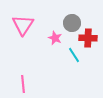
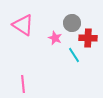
pink triangle: rotated 30 degrees counterclockwise
